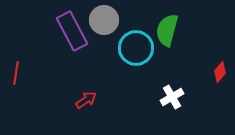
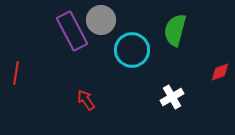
gray circle: moved 3 px left
green semicircle: moved 8 px right
cyan circle: moved 4 px left, 2 px down
red diamond: rotated 30 degrees clockwise
red arrow: rotated 90 degrees counterclockwise
